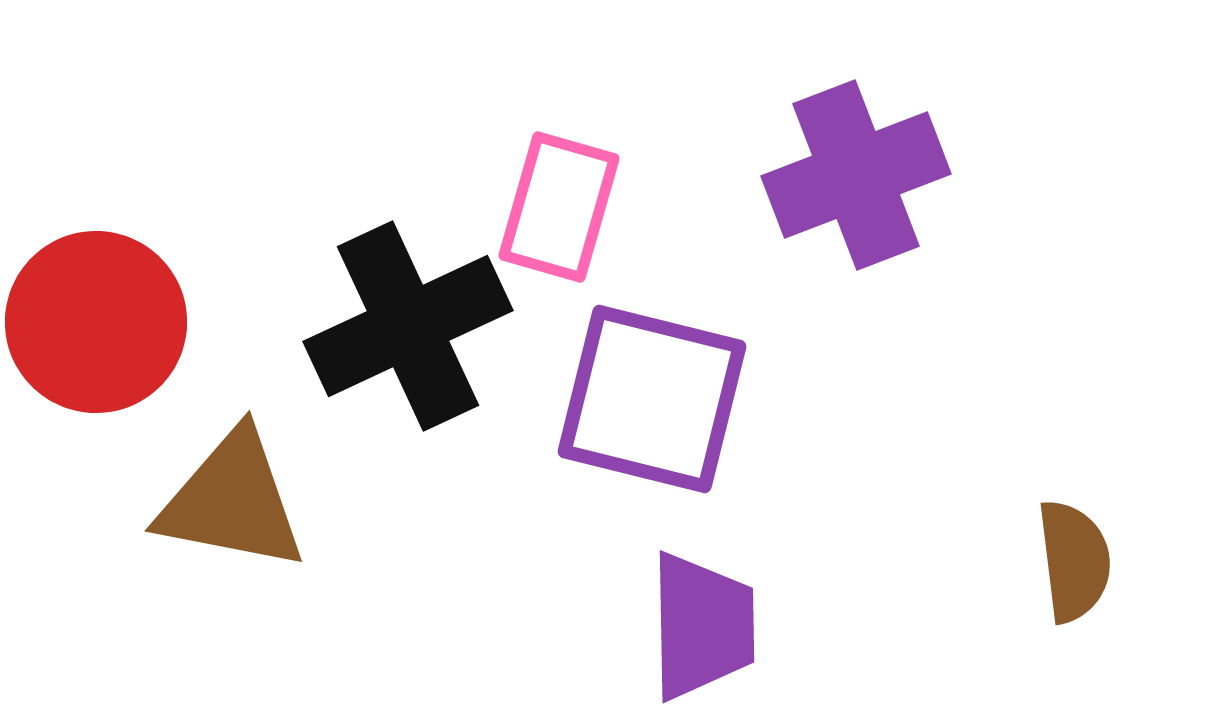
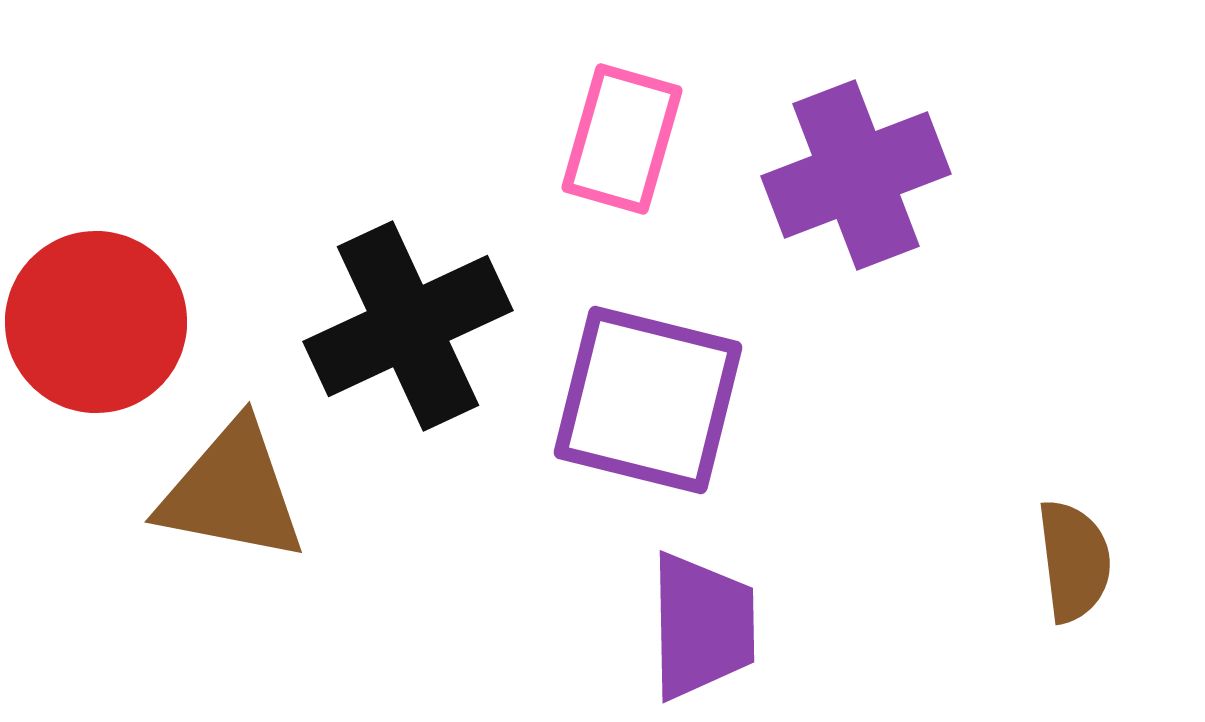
pink rectangle: moved 63 px right, 68 px up
purple square: moved 4 px left, 1 px down
brown triangle: moved 9 px up
